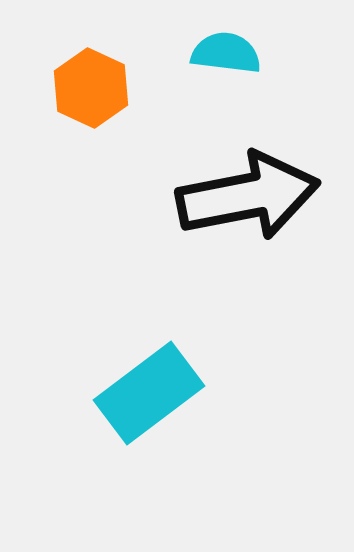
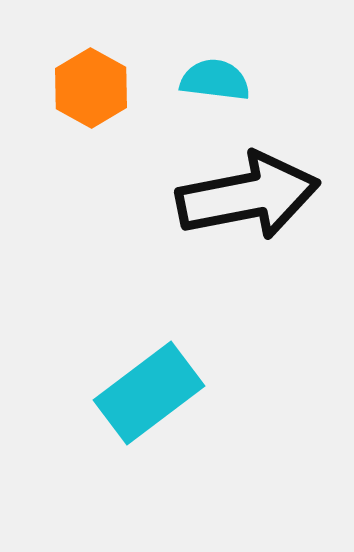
cyan semicircle: moved 11 px left, 27 px down
orange hexagon: rotated 4 degrees clockwise
